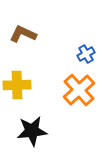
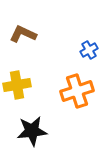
blue cross: moved 3 px right, 4 px up
yellow cross: rotated 8 degrees counterclockwise
orange cross: moved 2 px left, 1 px down; rotated 24 degrees clockwise
